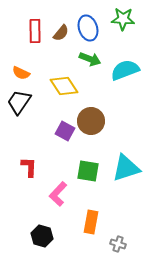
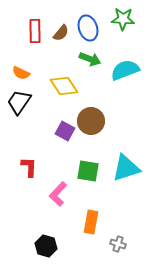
black hexagon: moved 4 px right, 10 px down
